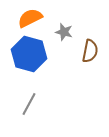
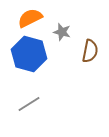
gray star: moved 2 px left
gray line: rotated 30 degrees clockwise
